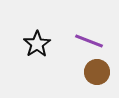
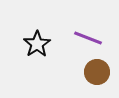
purple line: moved 1 px left, 3 px up
